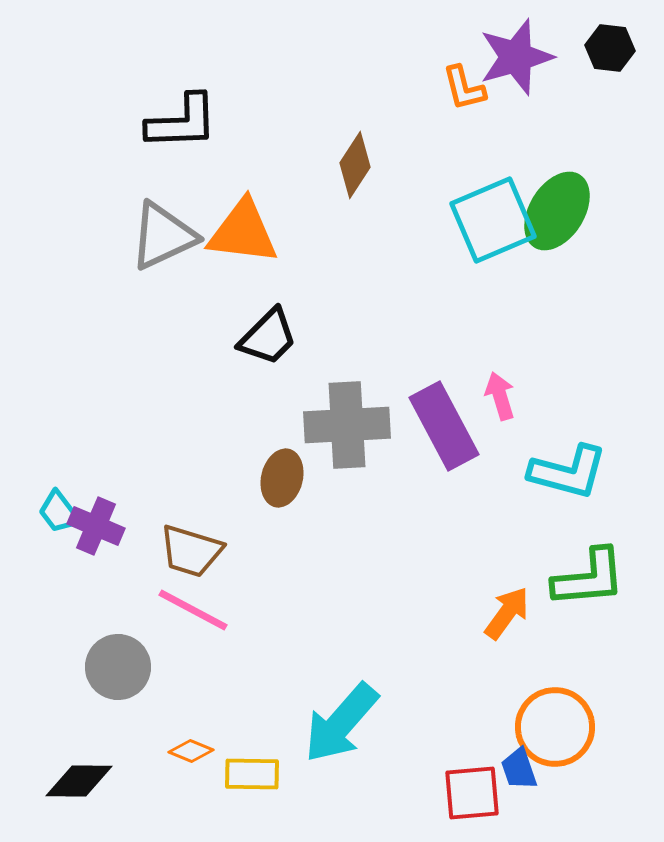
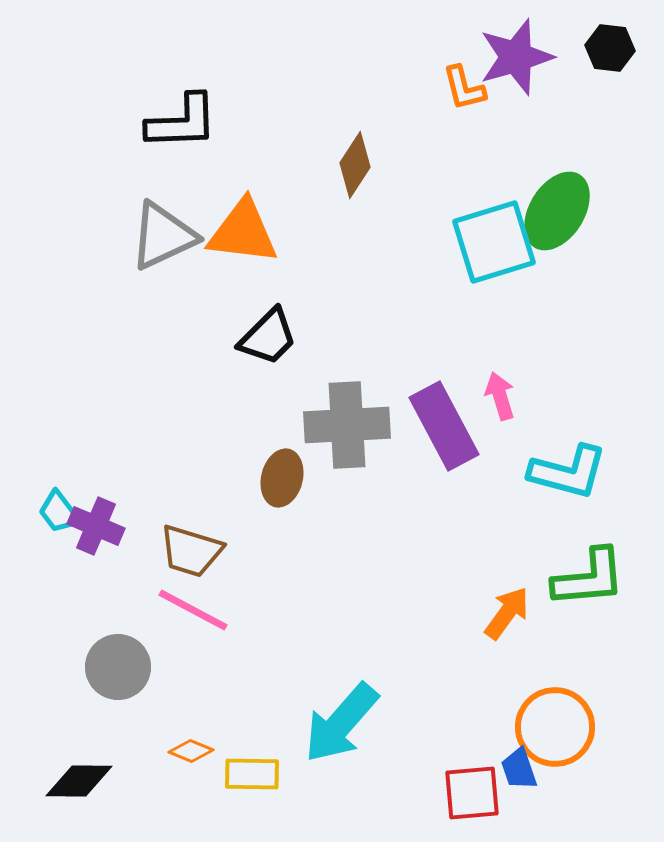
cyan square: moved 1 px right, 22 px down; rotated 6 degrees clockwise
